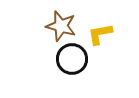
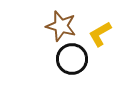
yellow L-shape: rotated 20 degrees counterclockwise
